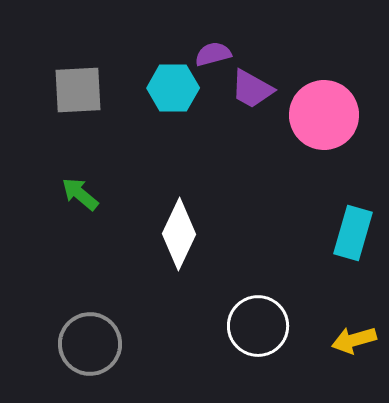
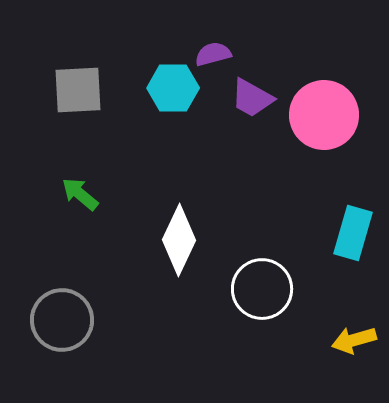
purple trapezoid: moved 9 px down
white diamond: moved 6 px down
white circle: moved 4 px right, 37 px up
gray circle: moved 28 px left, 24 px up
